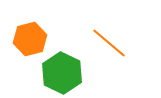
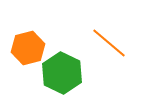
orange hexagon: moved 2 px left, 9 px down
